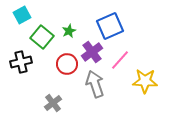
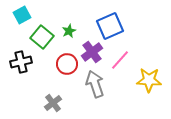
yellow star: moved 4 px right, 1 px up
